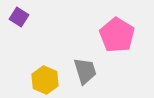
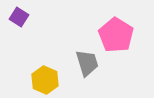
pink pentagon: moved 1 px left
gray trapezoid: moved 2 px right, 8 px up
